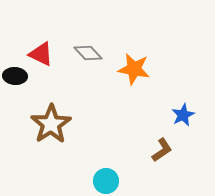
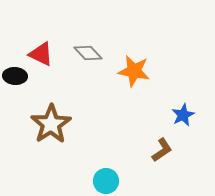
orange star: moved 2 px down
